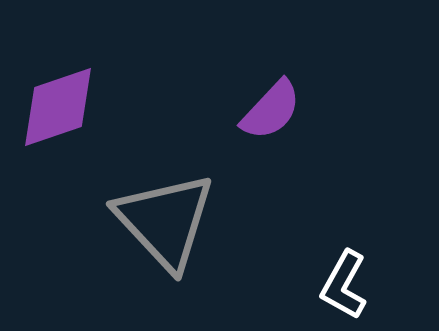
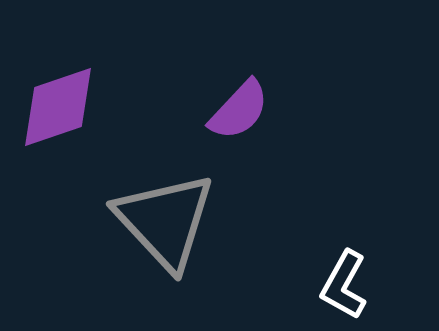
purple semicircle: moved 32 px left
